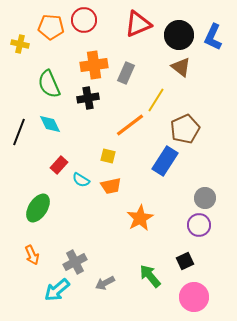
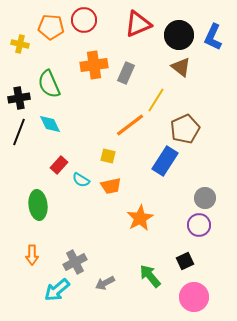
black cross: moved 69 px left
green ellipse: moved 3 px up; rotated 40 degrees counterclockwise
orange arrow: rotated 24 degrees clockwise
